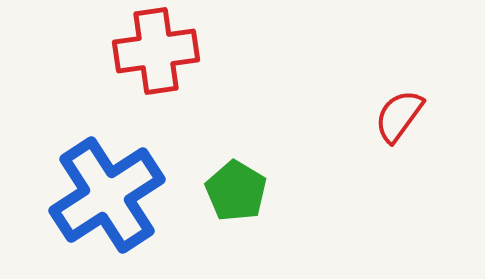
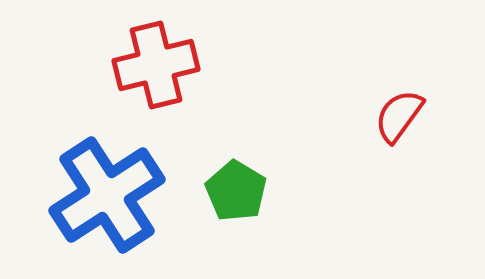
red cross: moved 14 px down; rotated 6 degrees counterclockwise
